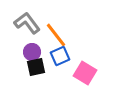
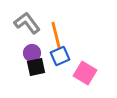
orange line: rotated 24 degrees clockwise
purple circle: moved 1 px down
